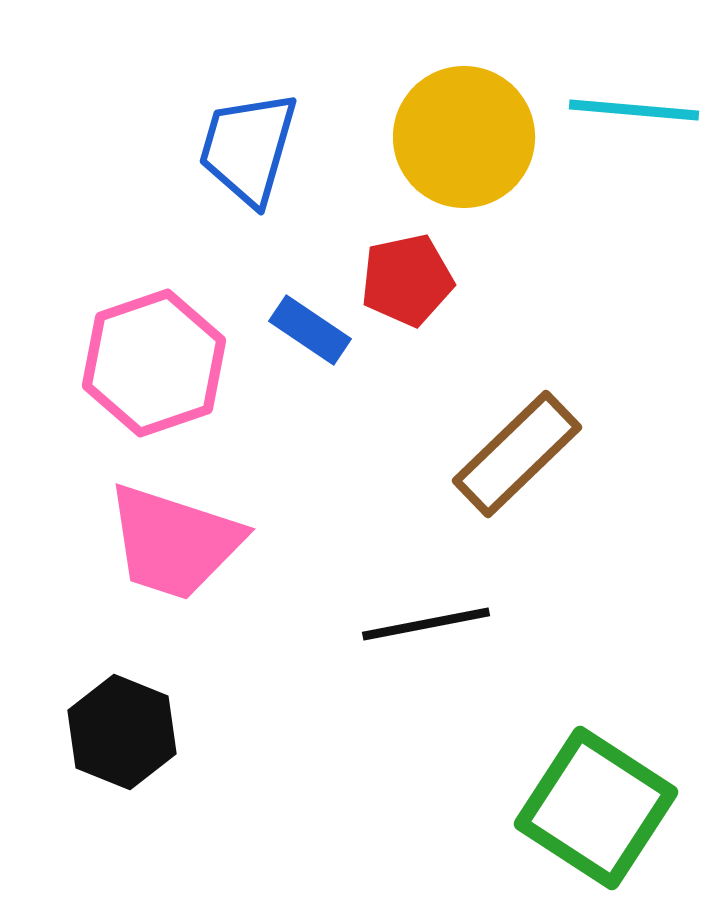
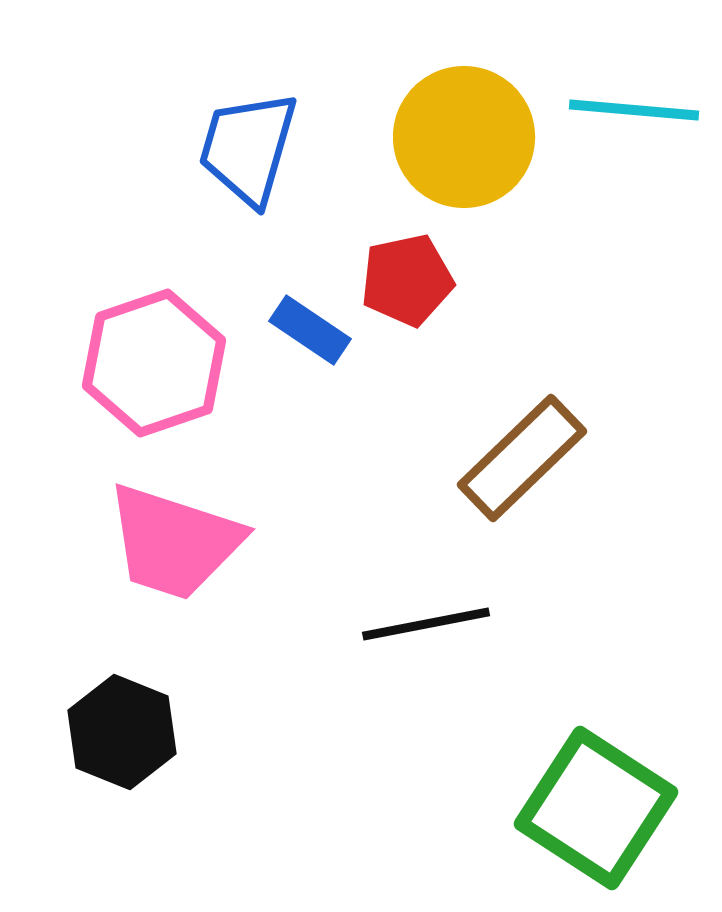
brown rectangle: moved 5 px right, 4 px down
